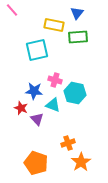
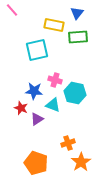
purple triangle: rotated 40 degrees clockwise
